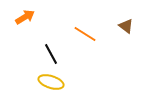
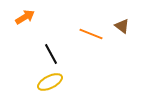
brown triangle: moved 4 px left
orange line: moved 6 px right; rotated 10 degrees counterclockwise
yellow ellipse: moved 1 px left; rotated 45 degrees counterclockwise
